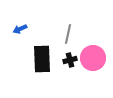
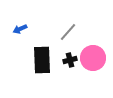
gray line: moved 2 px up; rotated 30 degrees clockwise
black rectangle: moved 1 px down
